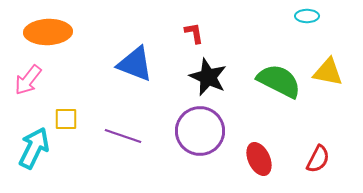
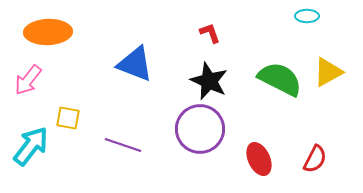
red L-shape: moved 16 px right; rotated 10 degrees counterclockwise
yellow triangle: rotated 40 degrees counterclockwise
black star: moved 1 px right, 4 px down
green semicircle: moved 1 px right, 2 px up
yellow square: moved 2 px right, 1 px up; rotated 10 degrees clockwise
purple circle: moved 2 px up
purple line: moved 9 px down
cyan arrow: moved 3 px left, 2 px up; rotated 12 degrees clockwise
red semicircle: moved 3 px left
